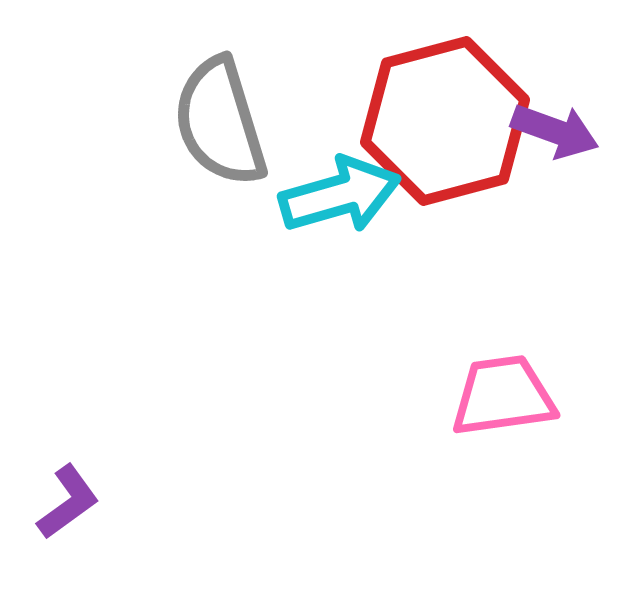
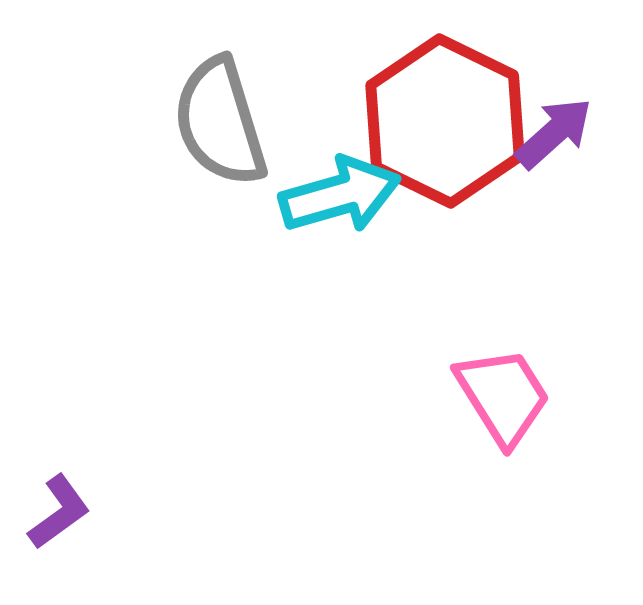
red hexagon: rotated 19 degrees counterclockwise
purple arrow: moved 1 px left, 2 px down; rotated 62 degrees counterclockwise
pink trapezoid: rotated 66 degrees clockwise
purple L-shape: moved 9 px left, 10 px down
